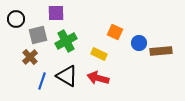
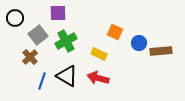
purple square: moved 2 px right
black circle: moved 1 px left, 1 px up
gray square: rotated 24 degrees counterclockwise
